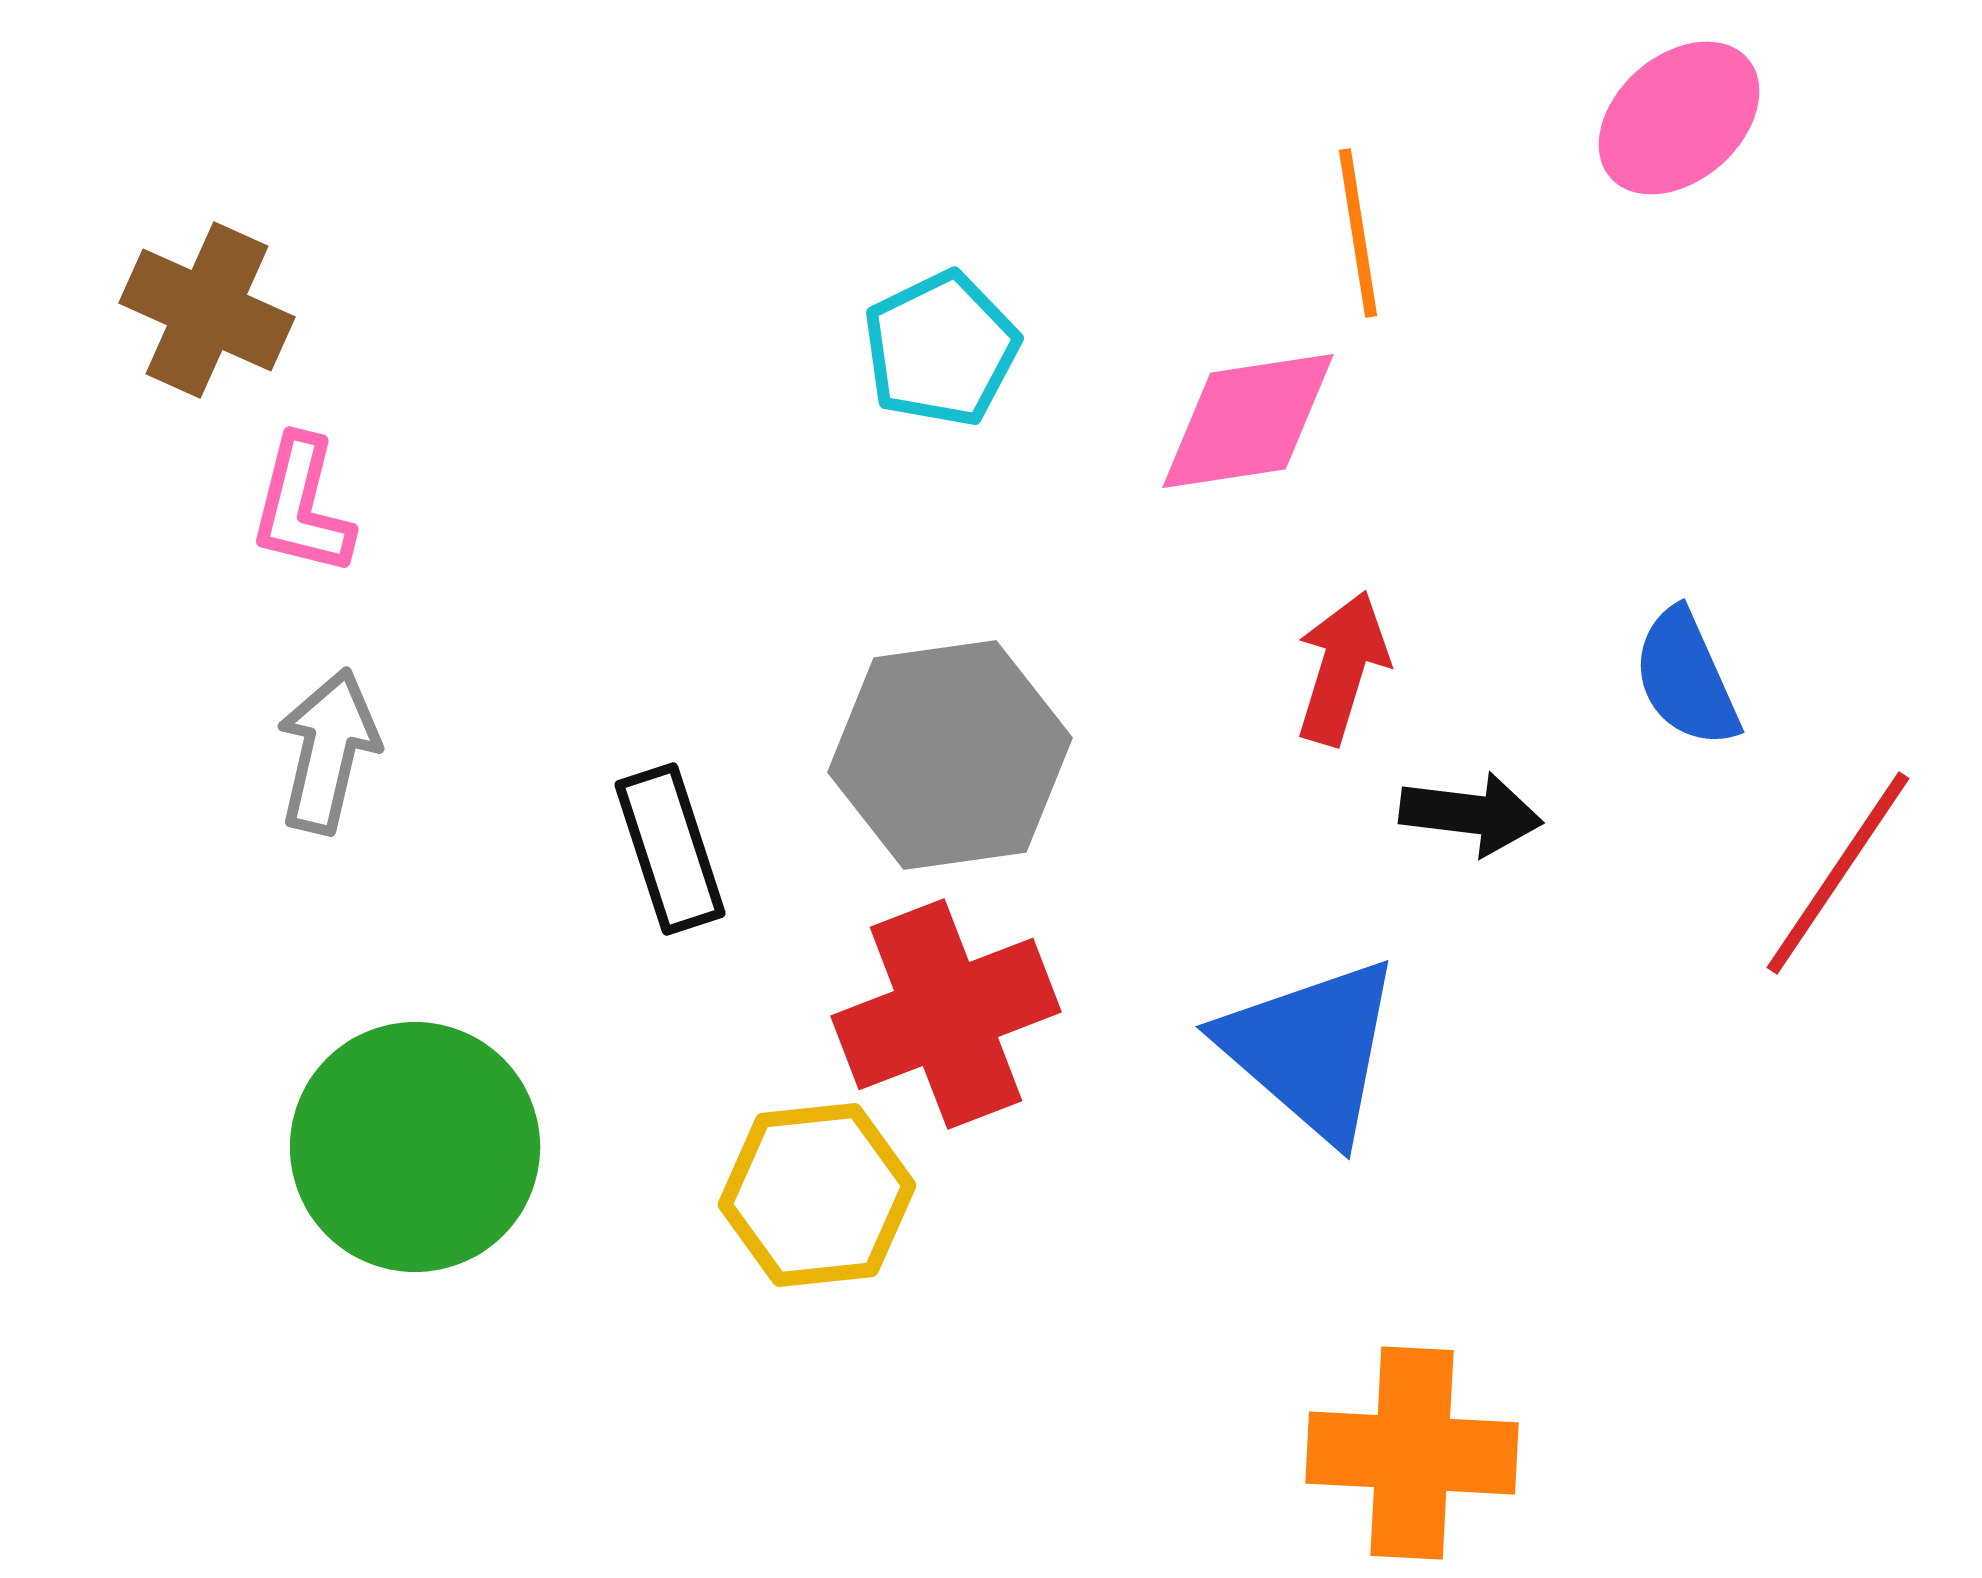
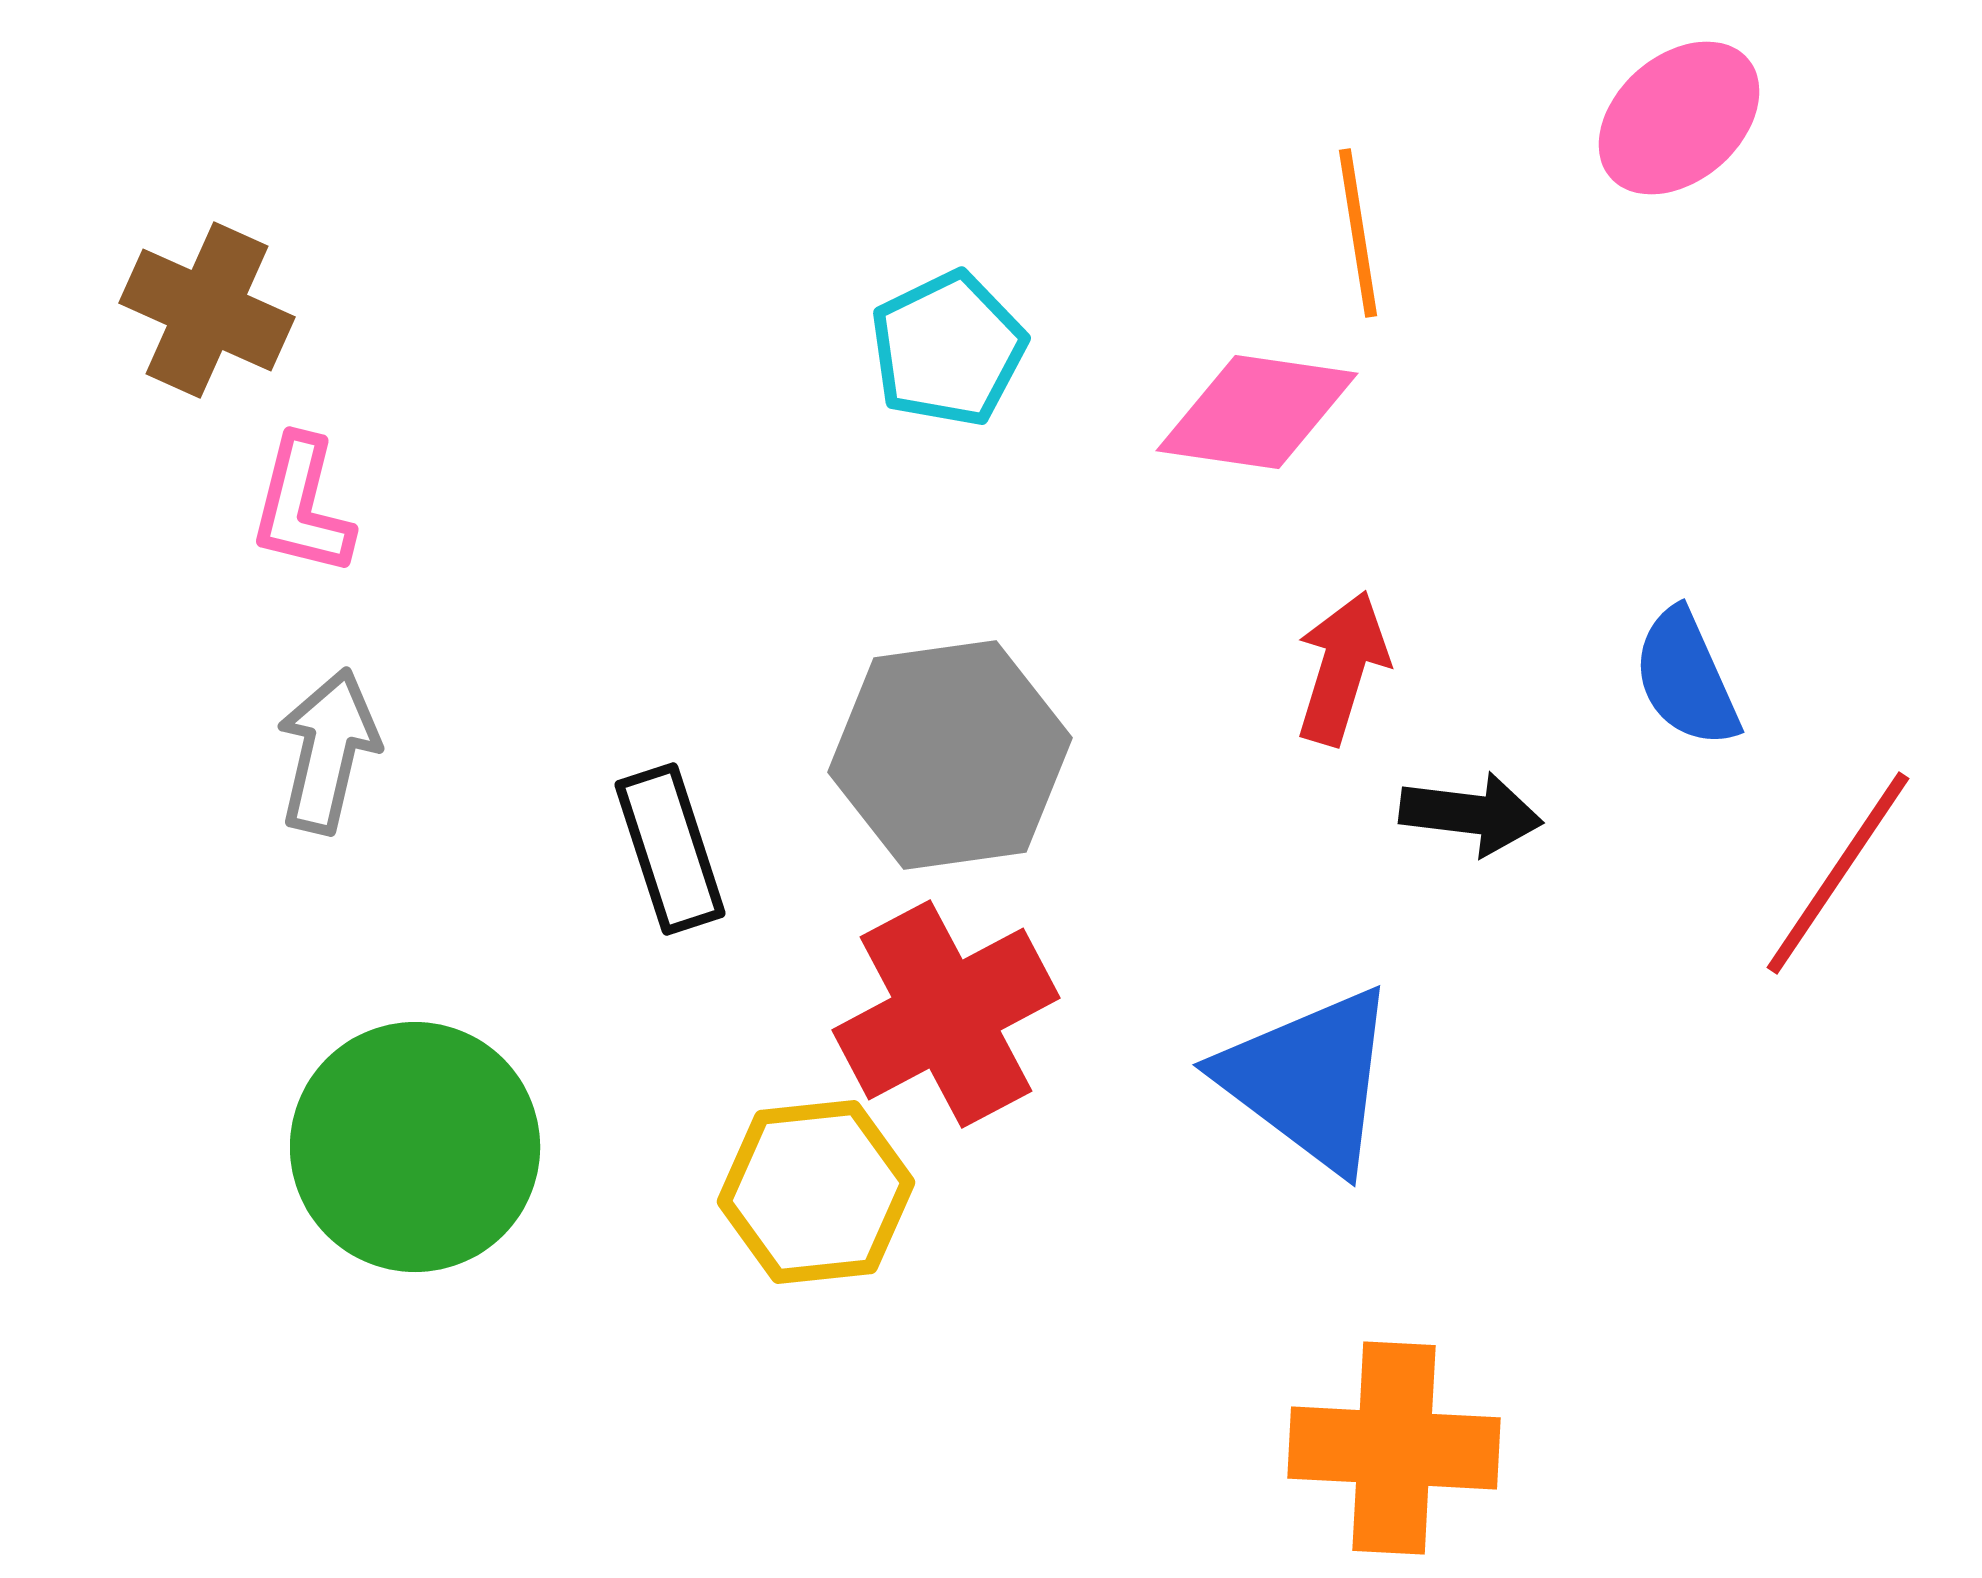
cyan pentagon: moved 7 px right
pink diamond: moved 9 px right, 9 px up; rotated 17 degrees clockwise
red cross: rotated 7 degrees counterclockwise
blue triangle: moved 2 px left, 30 px down; rotated 4 degrees counterclockwise
yellow hexagon: moved 1 px left, 3 px up
orange cross: moved 18 px left, 5 px up
